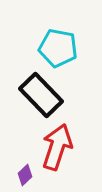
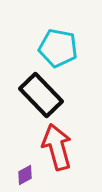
red arrow: rotated 33 degrees counterclockwise
purple diamond: rotated 15 degrees clockwise
